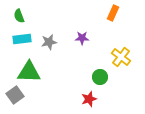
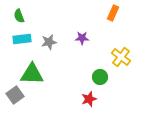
green triangle: moved 3 px right, 2 px down
